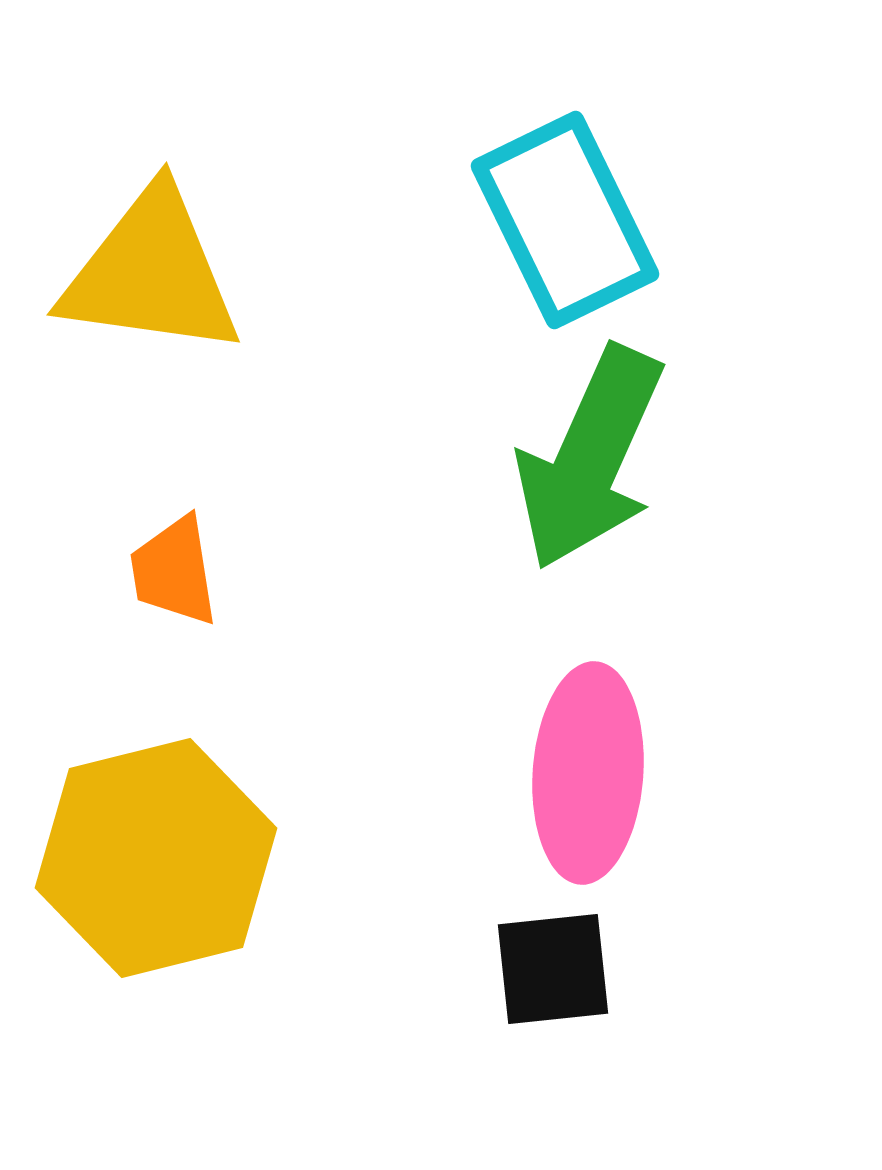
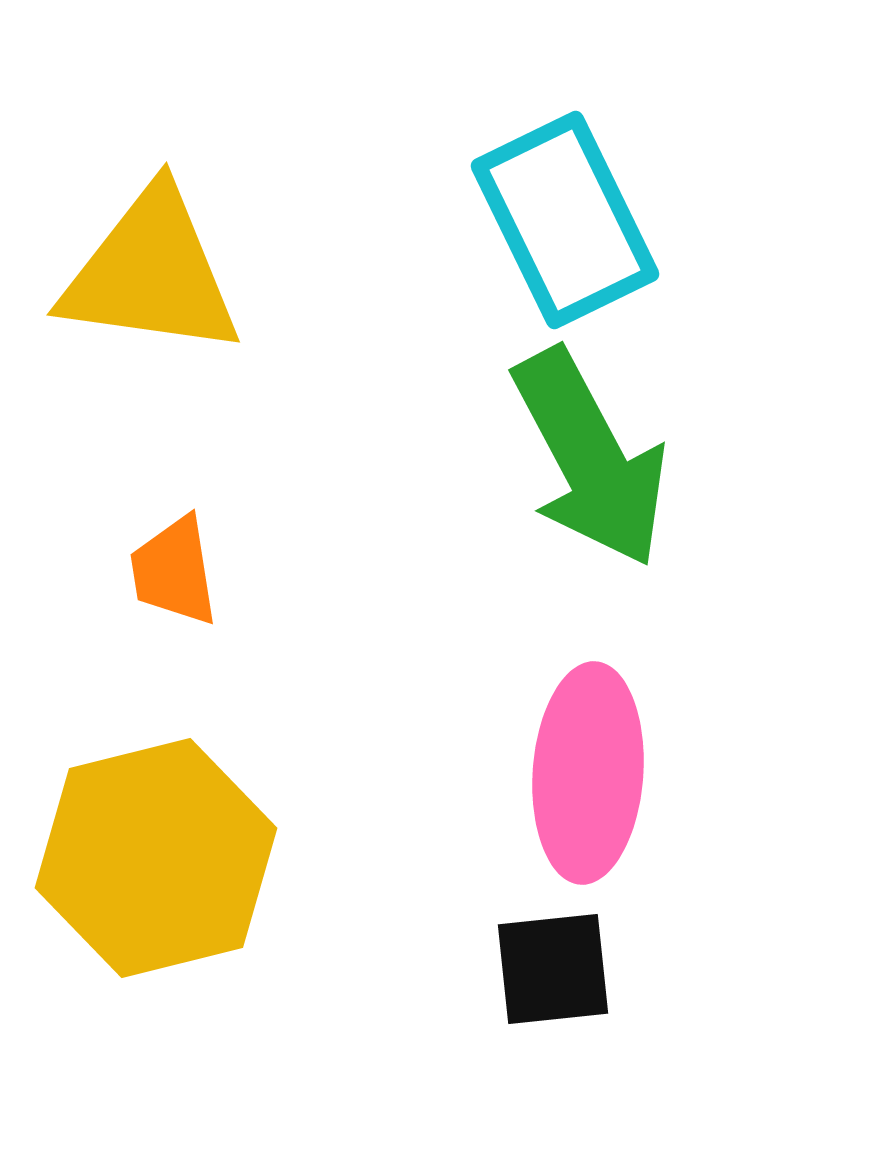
green arrow: rotated 52 degrees counterclockwise
